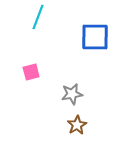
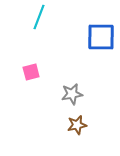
cyan line: moved 1 px right
blue square: moved 6 px right
brown star: rotated 18 degrees clockwise
